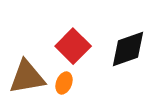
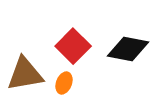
black diamond: rotated 30 degrees clockwise
brown triangle: moved 2 px left, 3 px up
